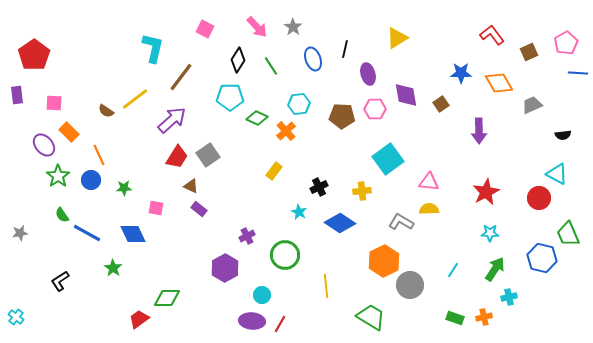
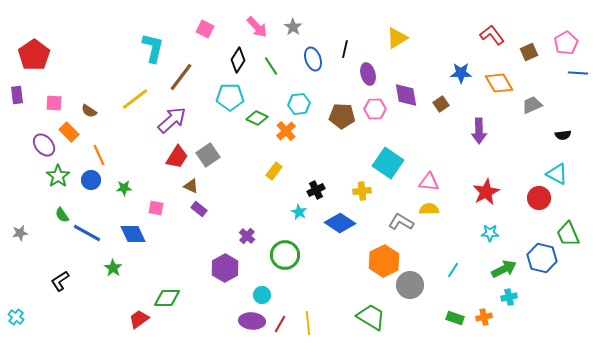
brown semicircle at (106, 111): moved 17 px left
cyan square at (388, 159): moved 4 px down; rotated 20 degrees counterclockwise
black cross at (319, 187): moved 3 px left, 3 px down
purple cross at (247, 236): rotated 21 degrees counterclockwise
green arrow at (495, 269): moved 9 px right; rotated 30 degrees clockwise
yellow line at (326, 286): moved 18 px left, 37 px down
